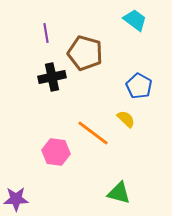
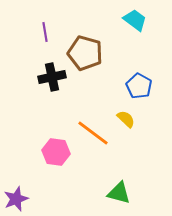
purple line: moved 1 px left, 1 px up
purple star: rotated 20 degrees counterclockwise
